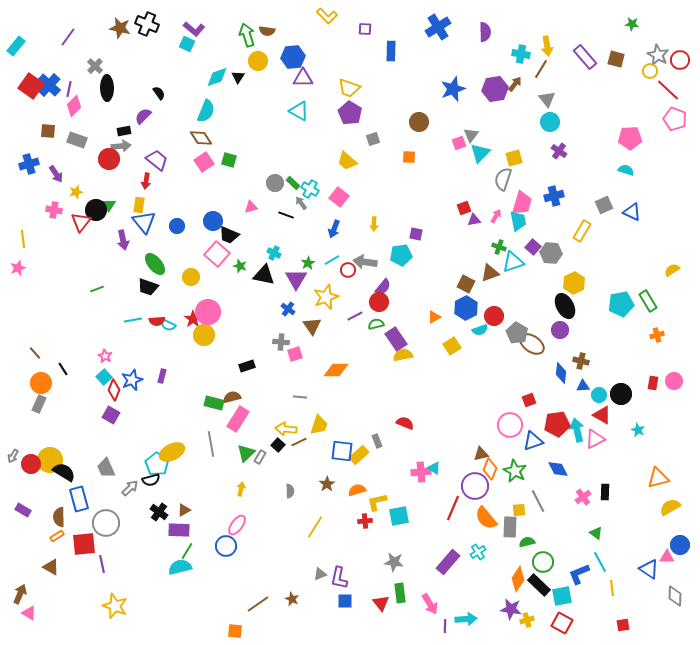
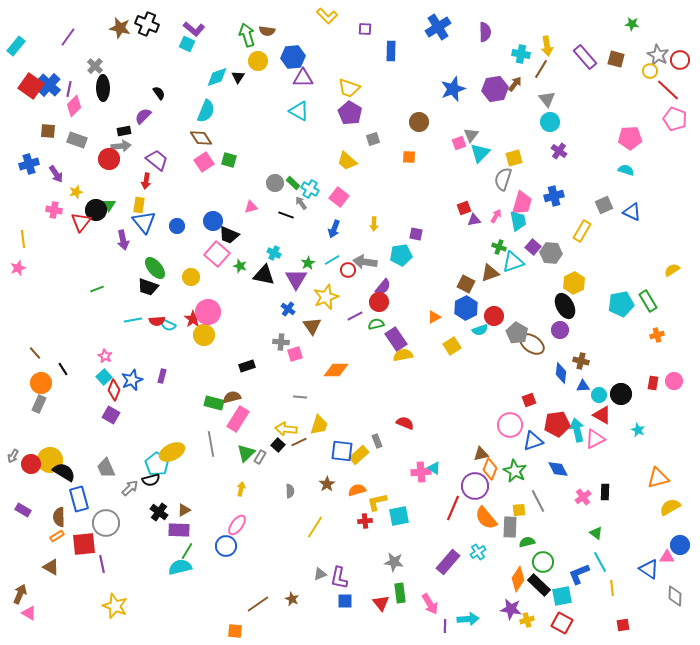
black ellipse at (107, 88): moved 4 px left
green ellipse at (155, 264): moved 4 px down
cyan arrow at (466, 619): moved 2 px right
